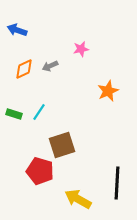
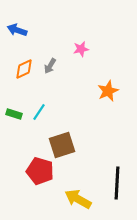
gray arrow: rotated 35 degrees counterclockwise
